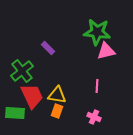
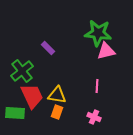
green star: moved 1 px right, 1 px down
orange rectangle: moved 1 px down
